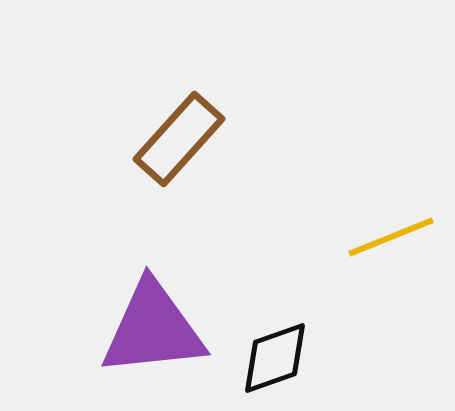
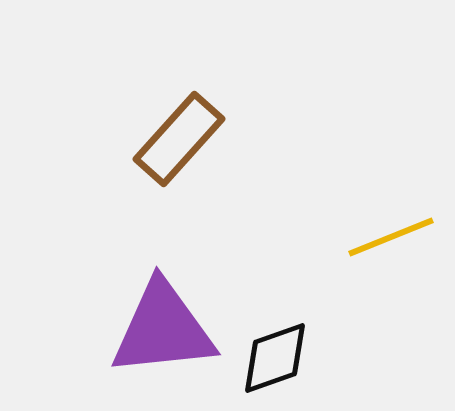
purple triangle: moved 10 px right
